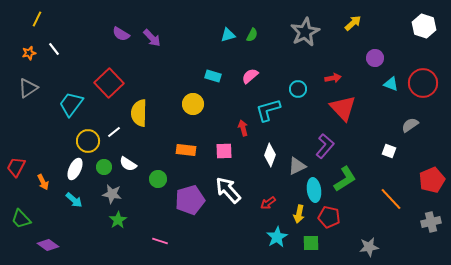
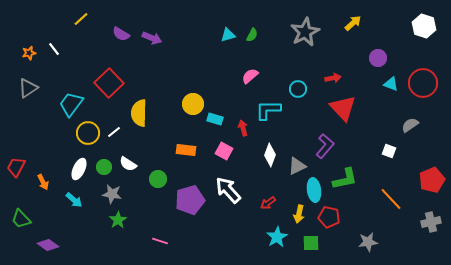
yellow line at (37, 19): moved 44 px right; rotated 21 degrees clockwise
purple arrow at (152, 38): rotated 24 degrees counterclockwise
purple circle at (375, 58): moved 3 px right
cyan rectangle at (213, 76): moved 2 px right, 43 px down
cyan L-shape at (268, 110): rotated 16 degrees clockwise
yellow circle at (88, 141): moved 8 px up
pink square at (224, 151): rotated 30 degrees clockwise
white ellipse at (75, 169): moved 4 px right
green L-shape at (345, 179): rotated 20 degrees clockwise
gray star at (369, 247): moved 1 px left, 5 px up
